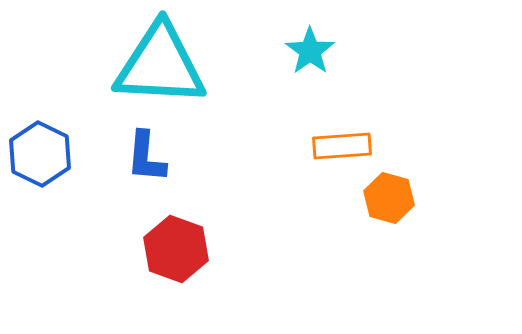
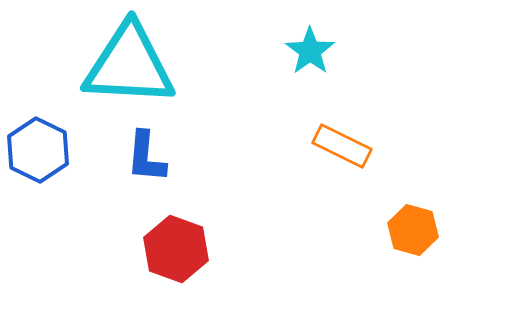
cyan triangle: moved 31 px left
orange rectangle: rotated 30 degrees clockwise
blue hexagon: moved 2 px left, 4 px up
orange hexagon: moved 24 px right, 32 px down
